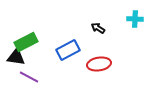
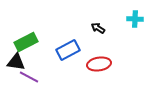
black triangle: moved 5 px down
